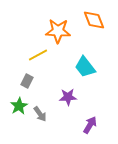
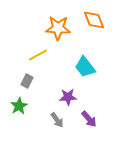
orange star: moved 3 px up
gray arrow: moved 17 px right, 6 px down
purple arrow: moved 1 px left, 6 px up; rotated 108 degrees clockwise
